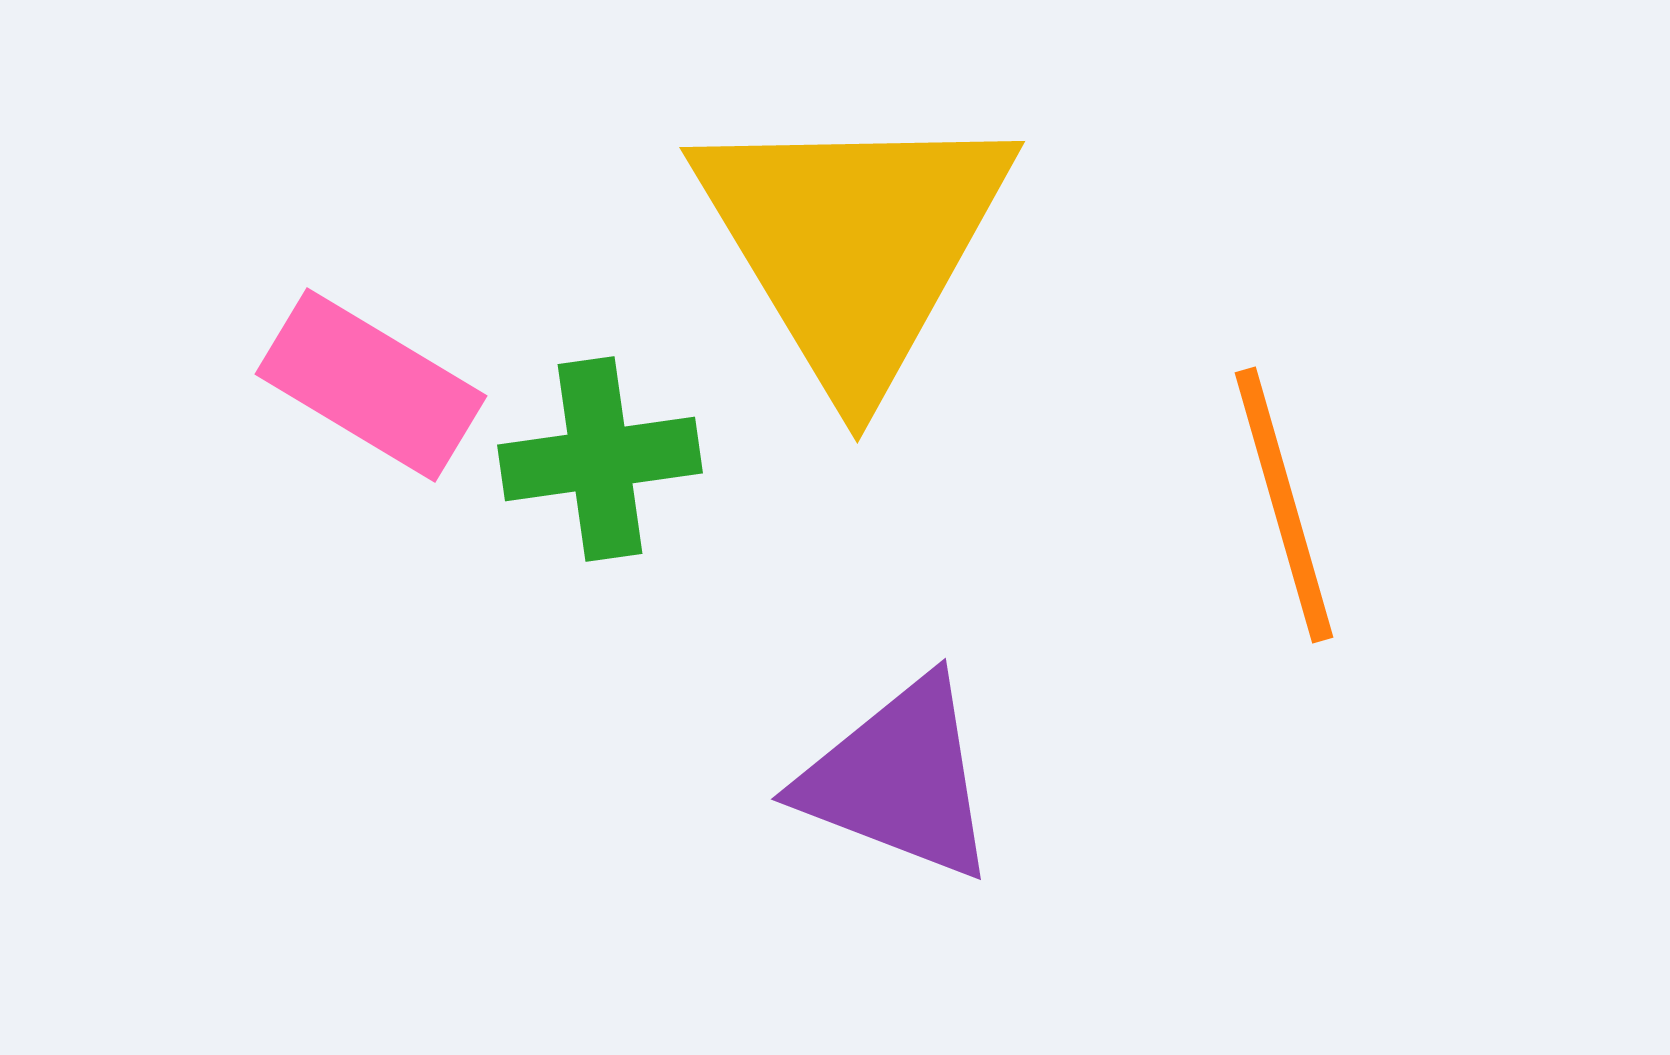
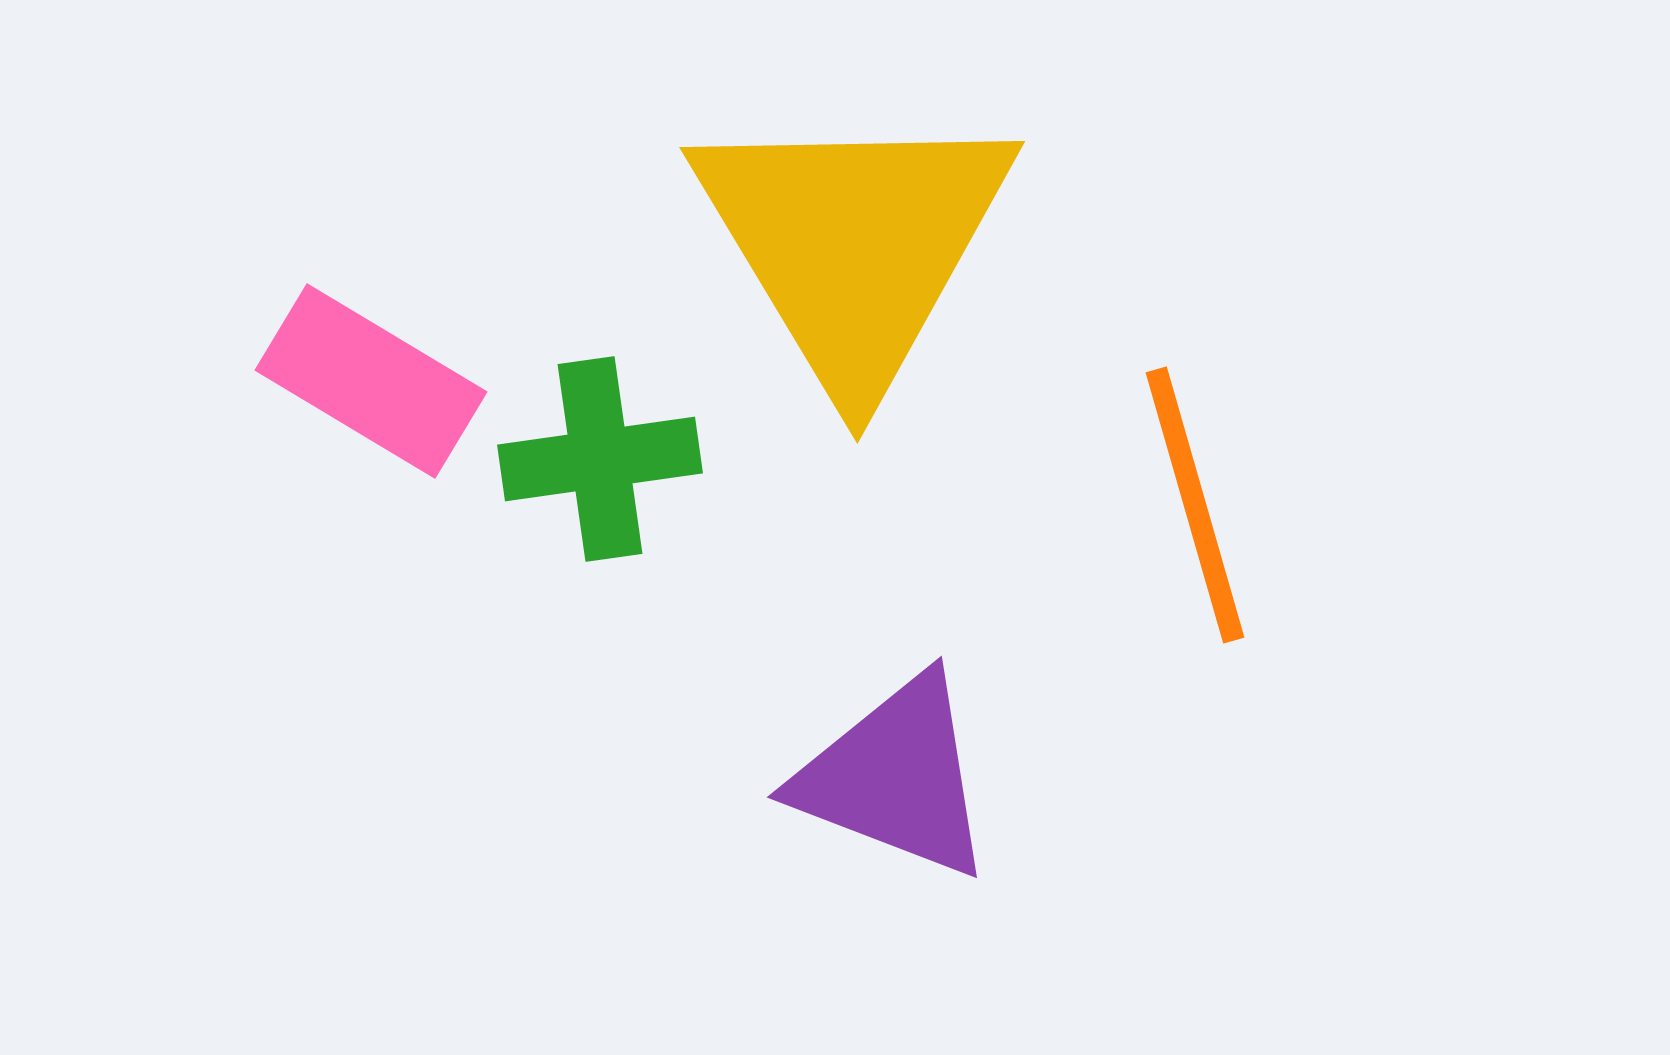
pink rectangle: moved 4 px up
orange line: moved 89 px left
purple triangle: moved 4 px left, 2 px up
